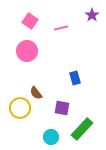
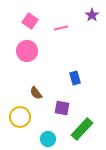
yellow circle: moved 9 px down
cyan circle: moved 3 px left, 2 px down
